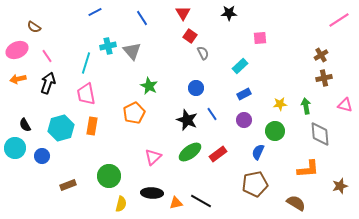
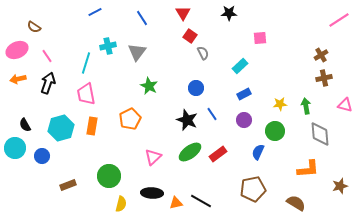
gray triangle at (132, 51): moved 5 px right, 1 px down; rotated 18 degrees clockwise
orange pentagon at (134, 113): moved 4 px left, 6 px down
brown pentagon at (255, 184): moved 2 px left, 5 px down
